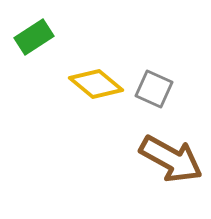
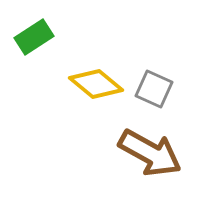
brown arrow: moved 21 px left, 6 px up
